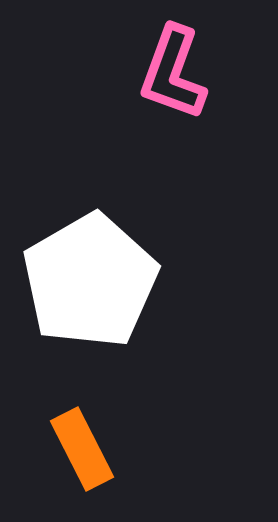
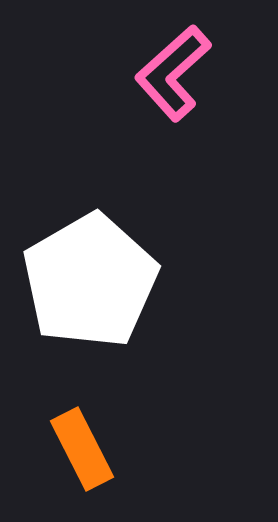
pink L-shape: rotated 28 degrees clockwise
